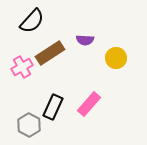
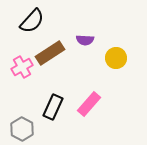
gray hexagon: moved 7 px left, 4 px down
